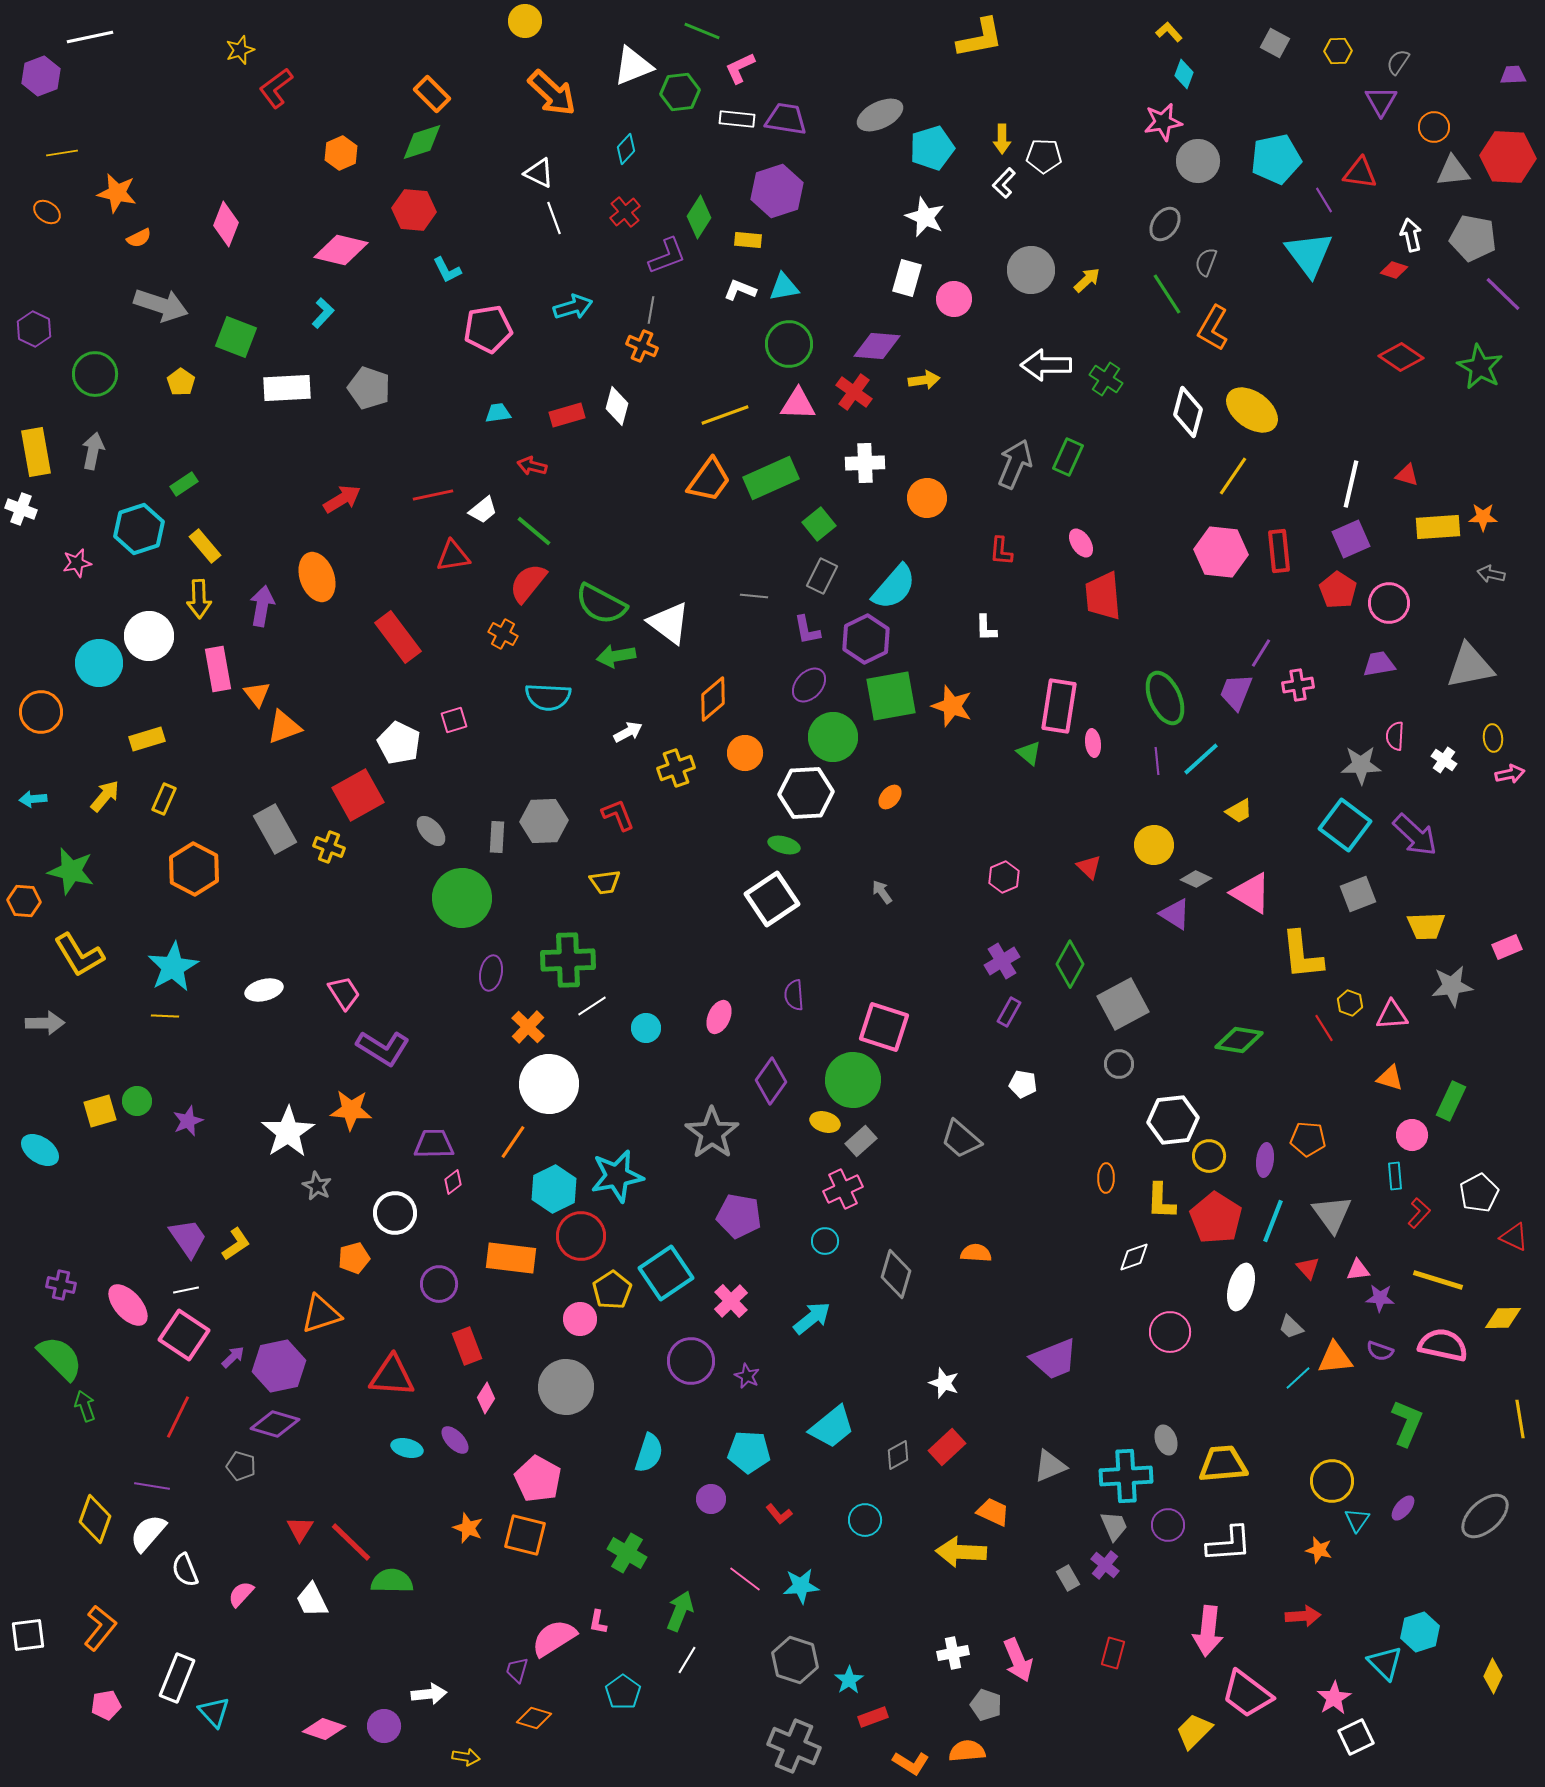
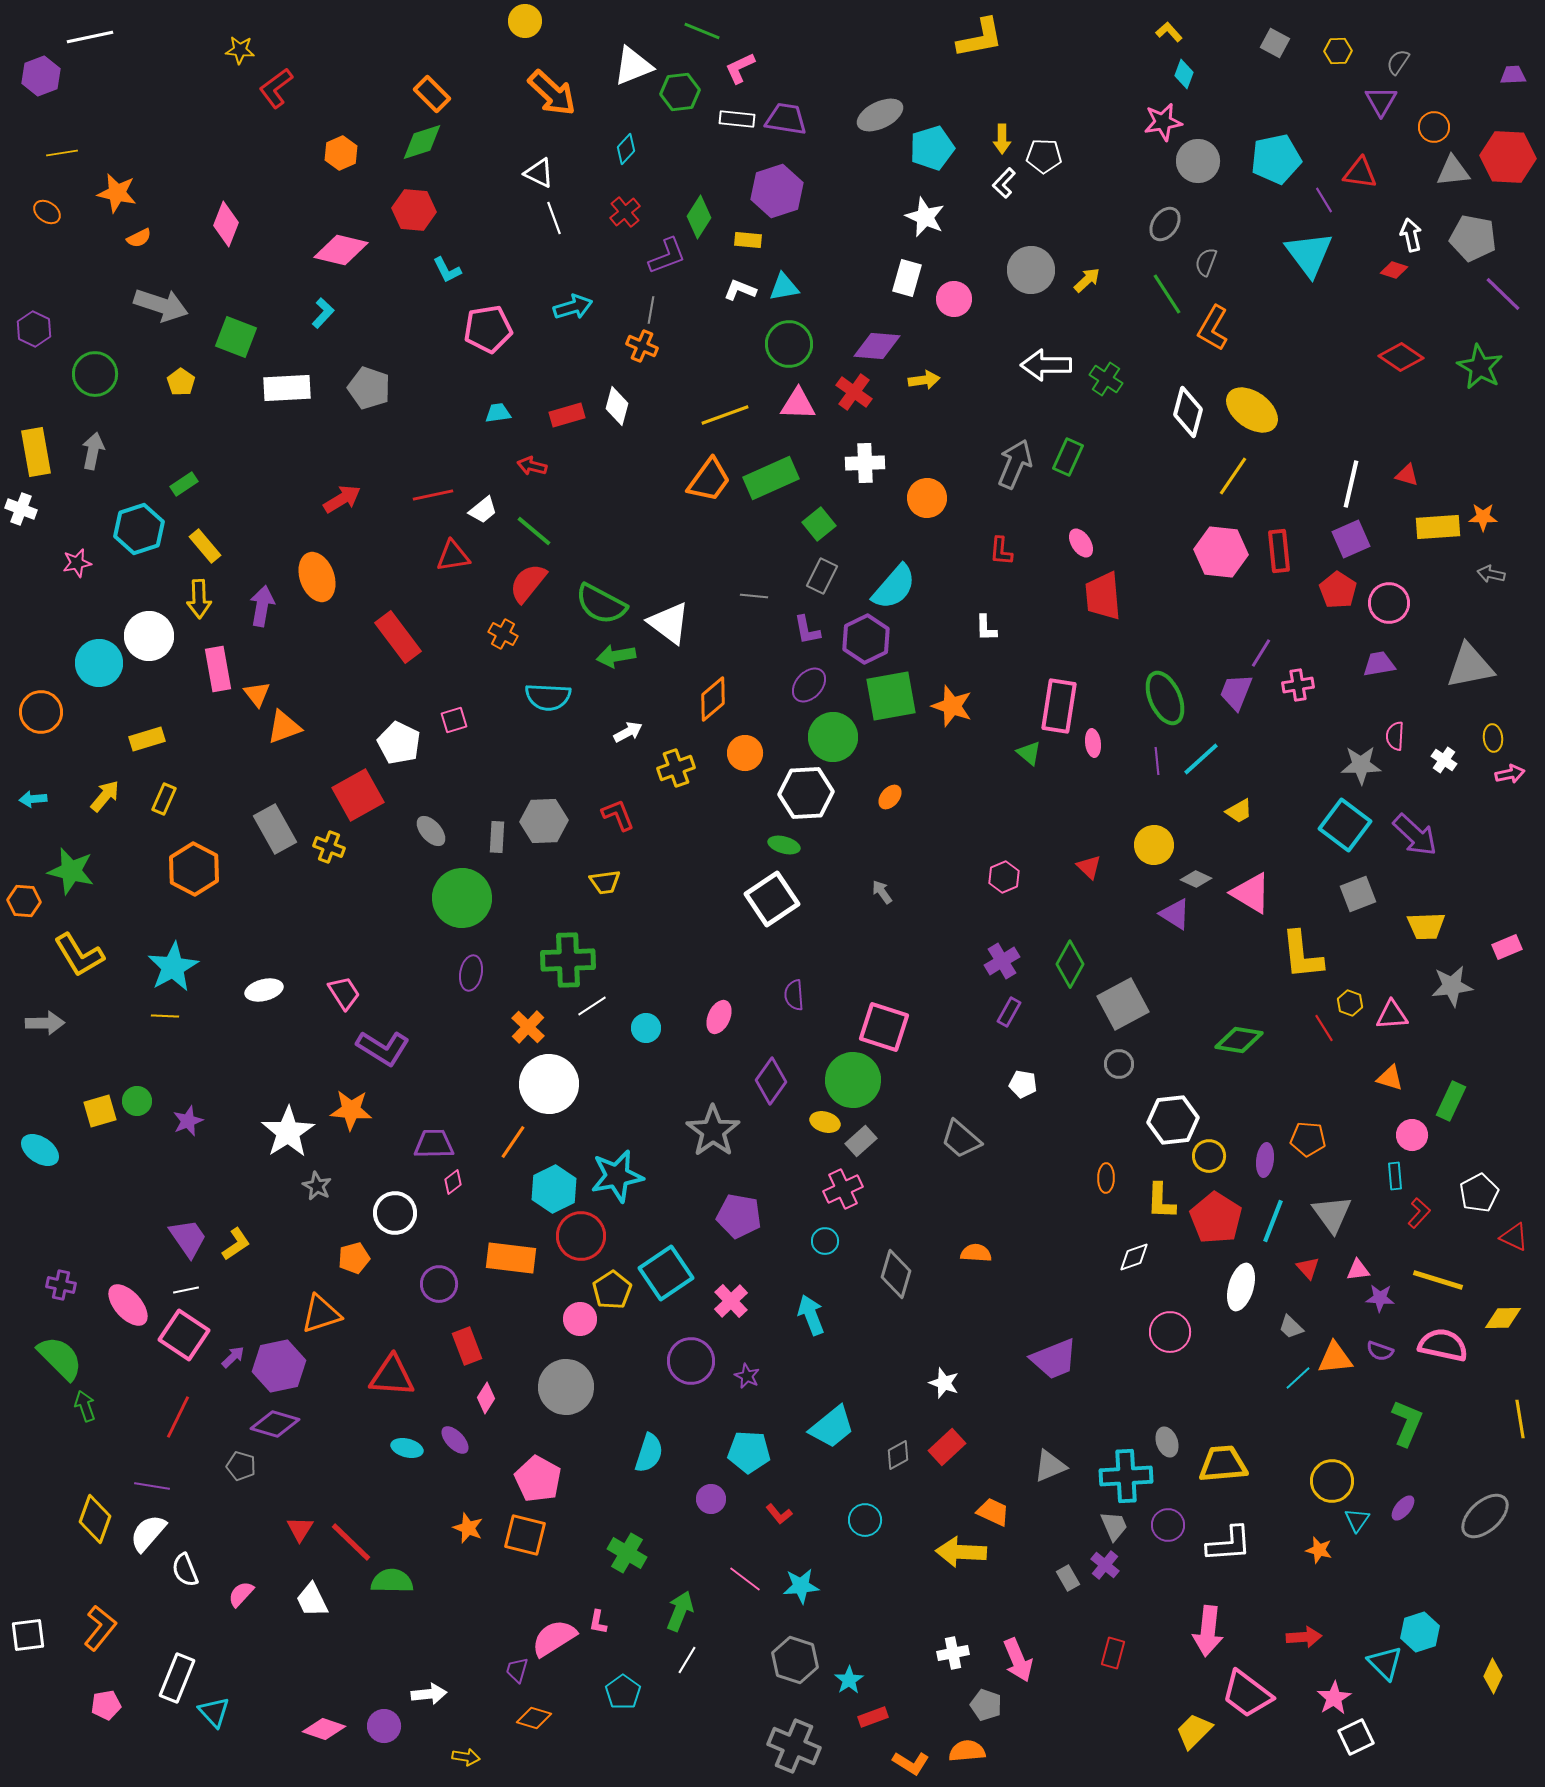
yellow star at (240, 50): rotated 24 degrees clockwise
purple ellipse at (491, 973): moved 20 px left
gray star at (712, 1133): moved 1 px right, 2 px up
cyan arrow at (812, 1318): moved 1 px left, 3 px up; rotated 72 degrees counterclockwise
gray ellipse at (1166, 1440): moved 1 px right, 2 px down
red arrow at (1303, 1616): moved 1 px right, 21 px down
